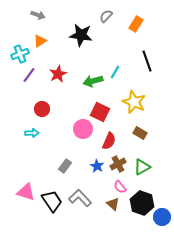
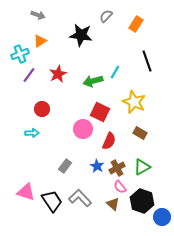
brown cross: moved 1 px left, 4 px down
black hexagon: moved 2 px up
